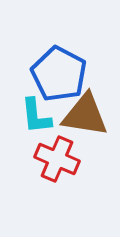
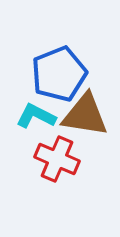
blue pentagon: rotated 22 degrees clockwise
cyan L-shape: rotated 123 degrees clockwise
